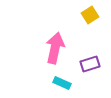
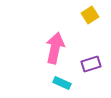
purple rectangle: moved 1 px right
